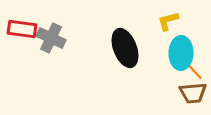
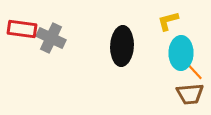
black ellipse: moved 3 px left, 2 px up; rotated 24 degrees clockwise
brown trapezoid: moved 3 px left, 1 px down
